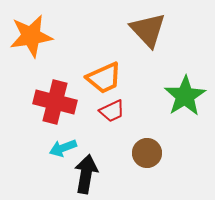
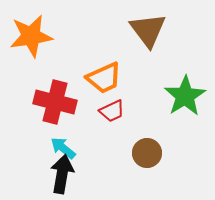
brown triangle: rotated 6 degrees clockwise
cyan arrow: rotated 60 degrees clockwise
black arrow: moved 24 px left
